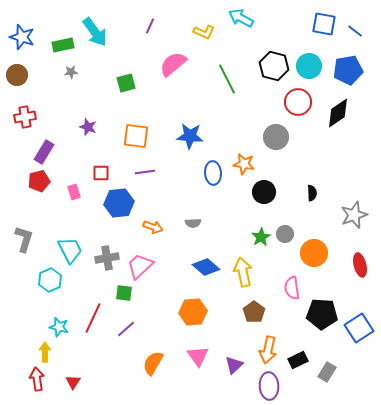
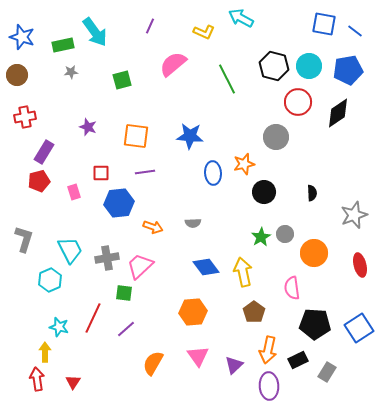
green square at (126, 83): moved 4 px left, 3 px up
orange star at (244, 164): rotated 25 degrees counterclockwise
blue diamond at (206, 267): rotated 12 degrees clockwise
black pentagon at (322, 314): moved 7 px left, 10 px down
